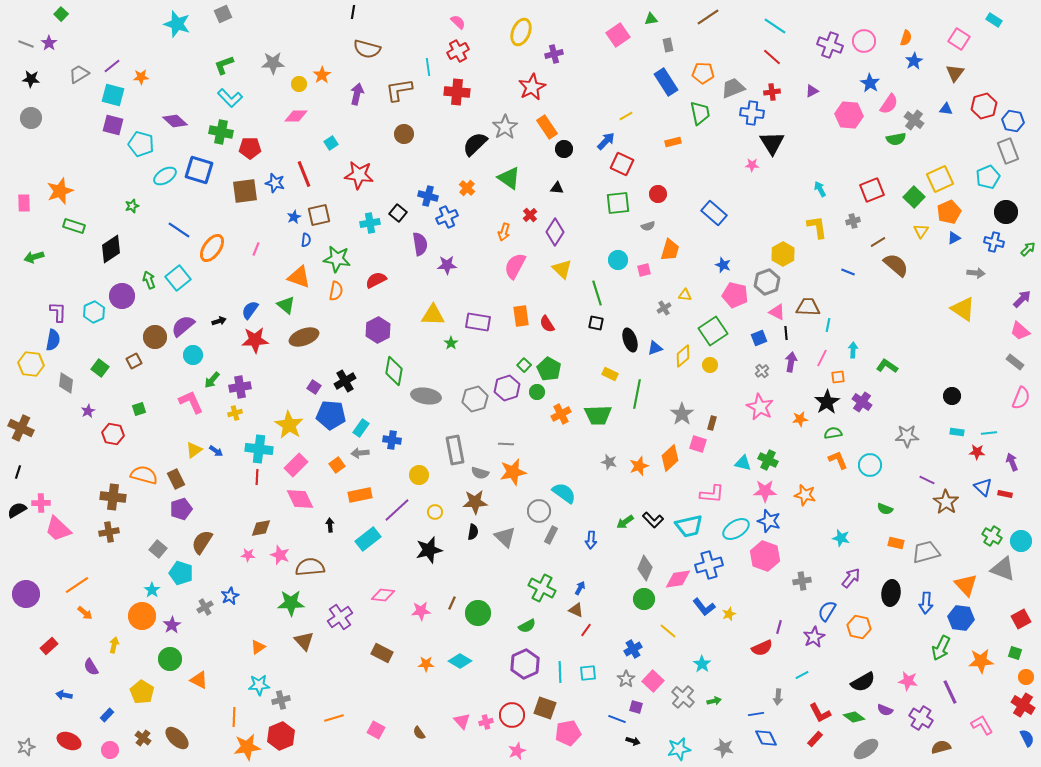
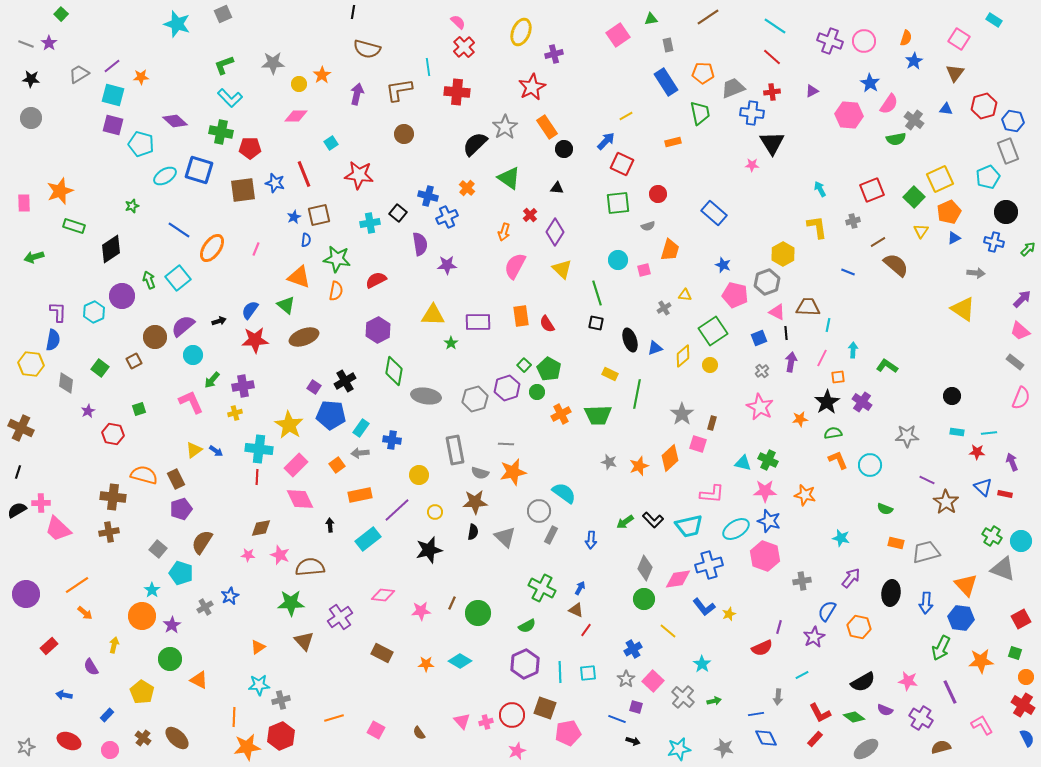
purple cross at (830, 45): moved 4 px up
red cross at (458, 51): moved 6 px right, 4 px up; rotated 15 degrees counterclockwise
brown square at (245, 191): moved 2 px left, 1 px up
purple rectangle at (478, 322): rotated 10 degrees counterclockwise
purple cross at (240, 387): moved 3 px right, 1 px up
